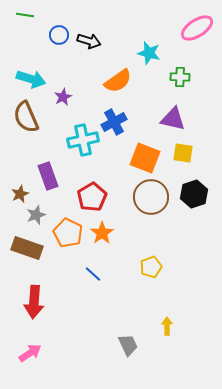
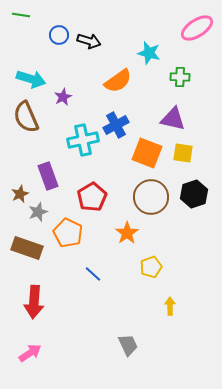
green line: moved 4 px left
blue cross: moved 2 px right, 3 px down
orange square: moved 2 px right, 5 px up
gray star: moved 2 px right, 3 px up
orange star: moved 25 px right
yellow arrow: moved 3 px right, 20 px up
